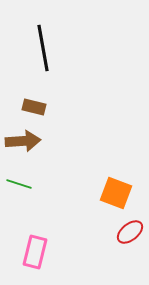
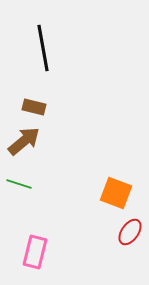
brown arrow: moved 1 px right; rotated 36 degrees counterclockwise
red ellipse: rotated 16 degrees counterclockwise
